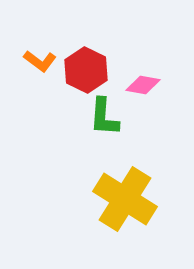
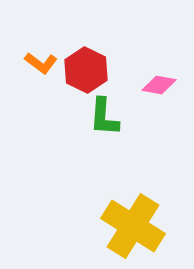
orange L-shape: moved 1 px right, 2 px down
pink diamond: moved 16 px right
yellow cross: moved 8 px right, 27 px down
